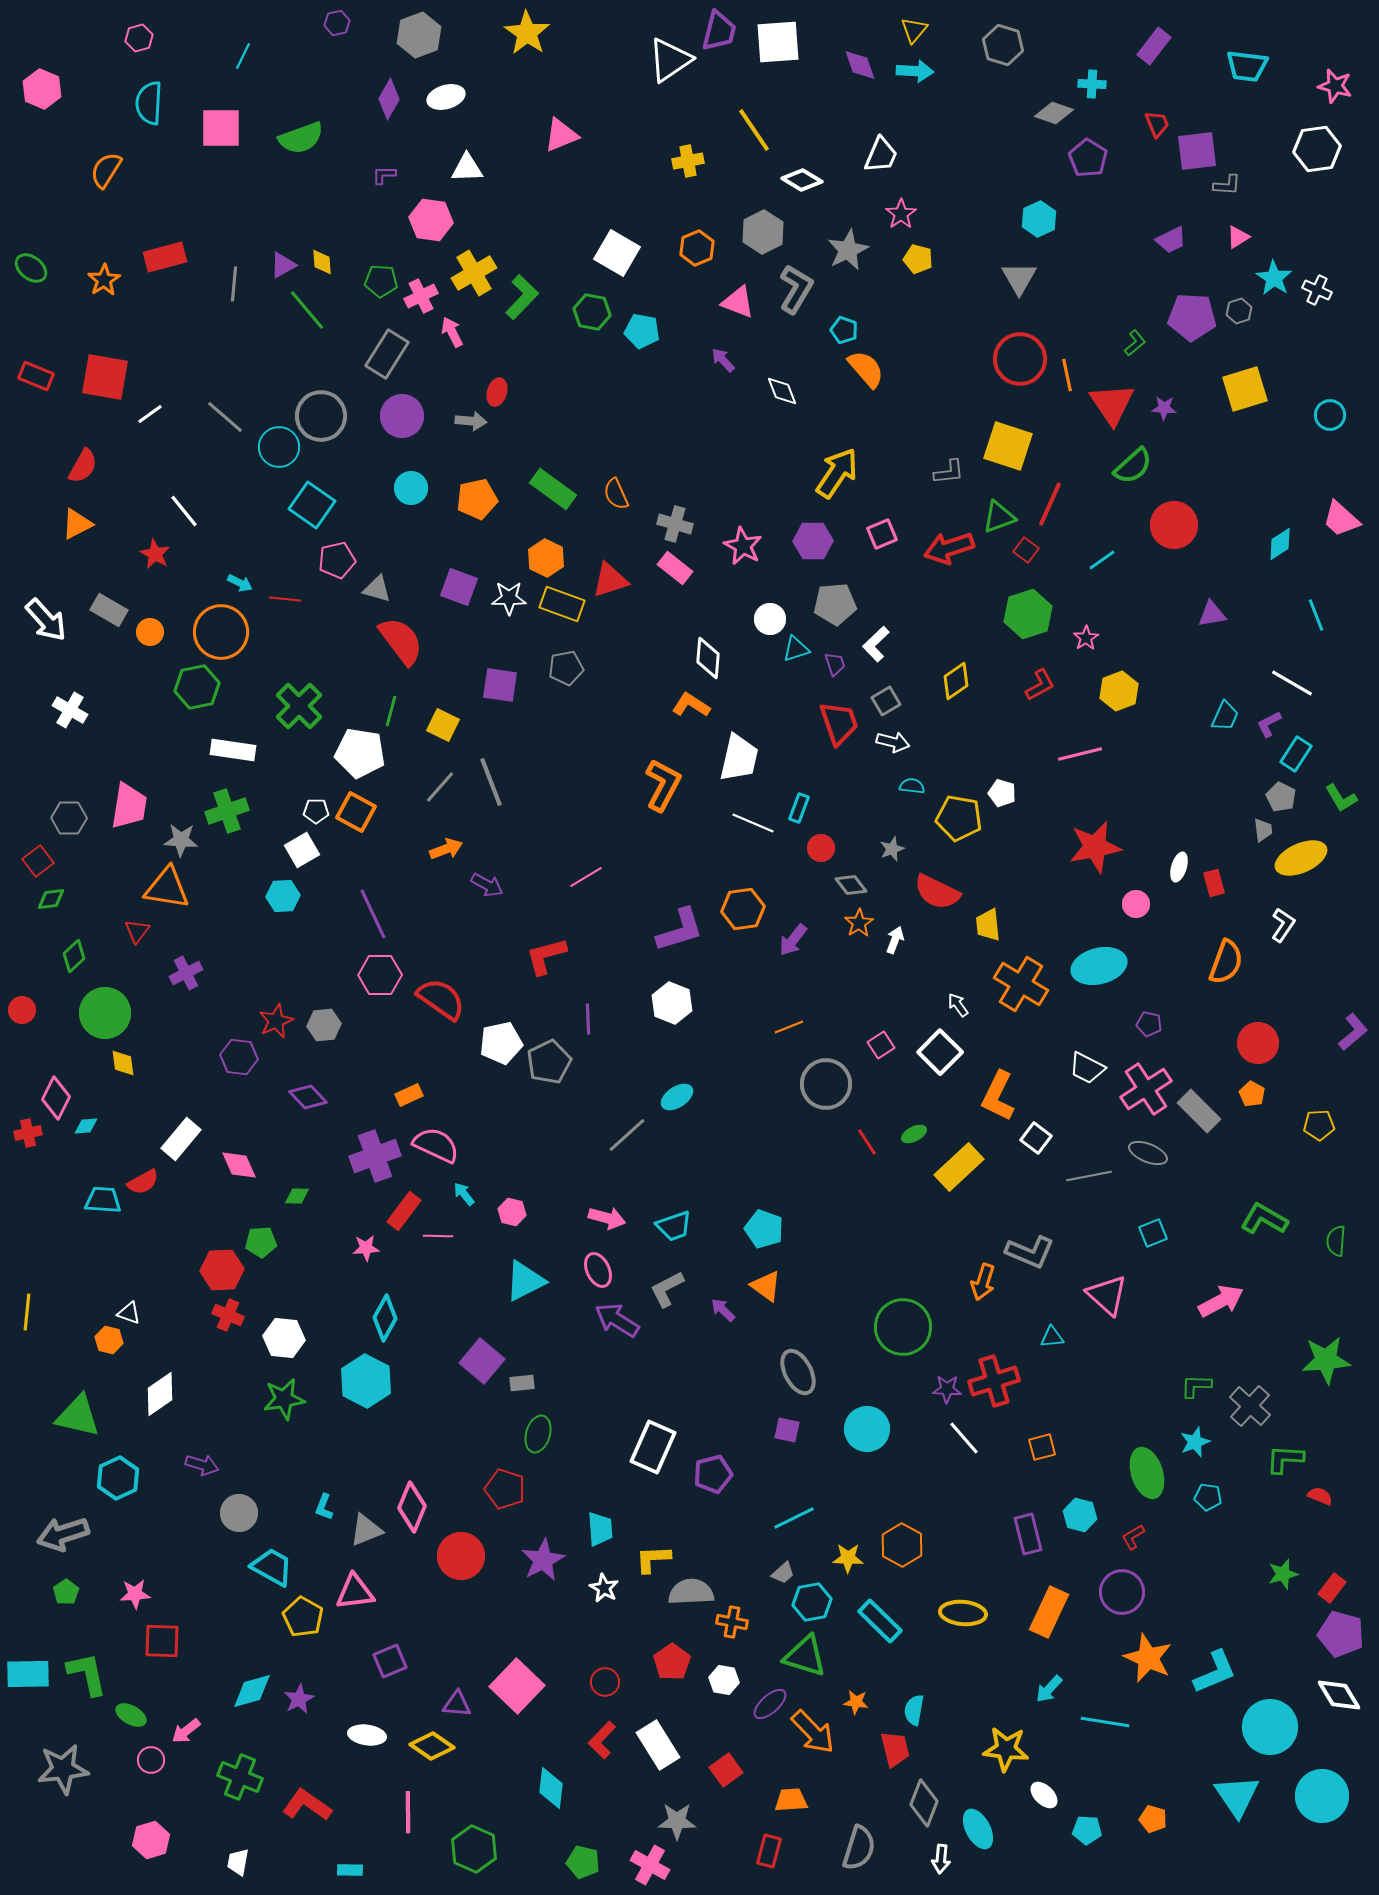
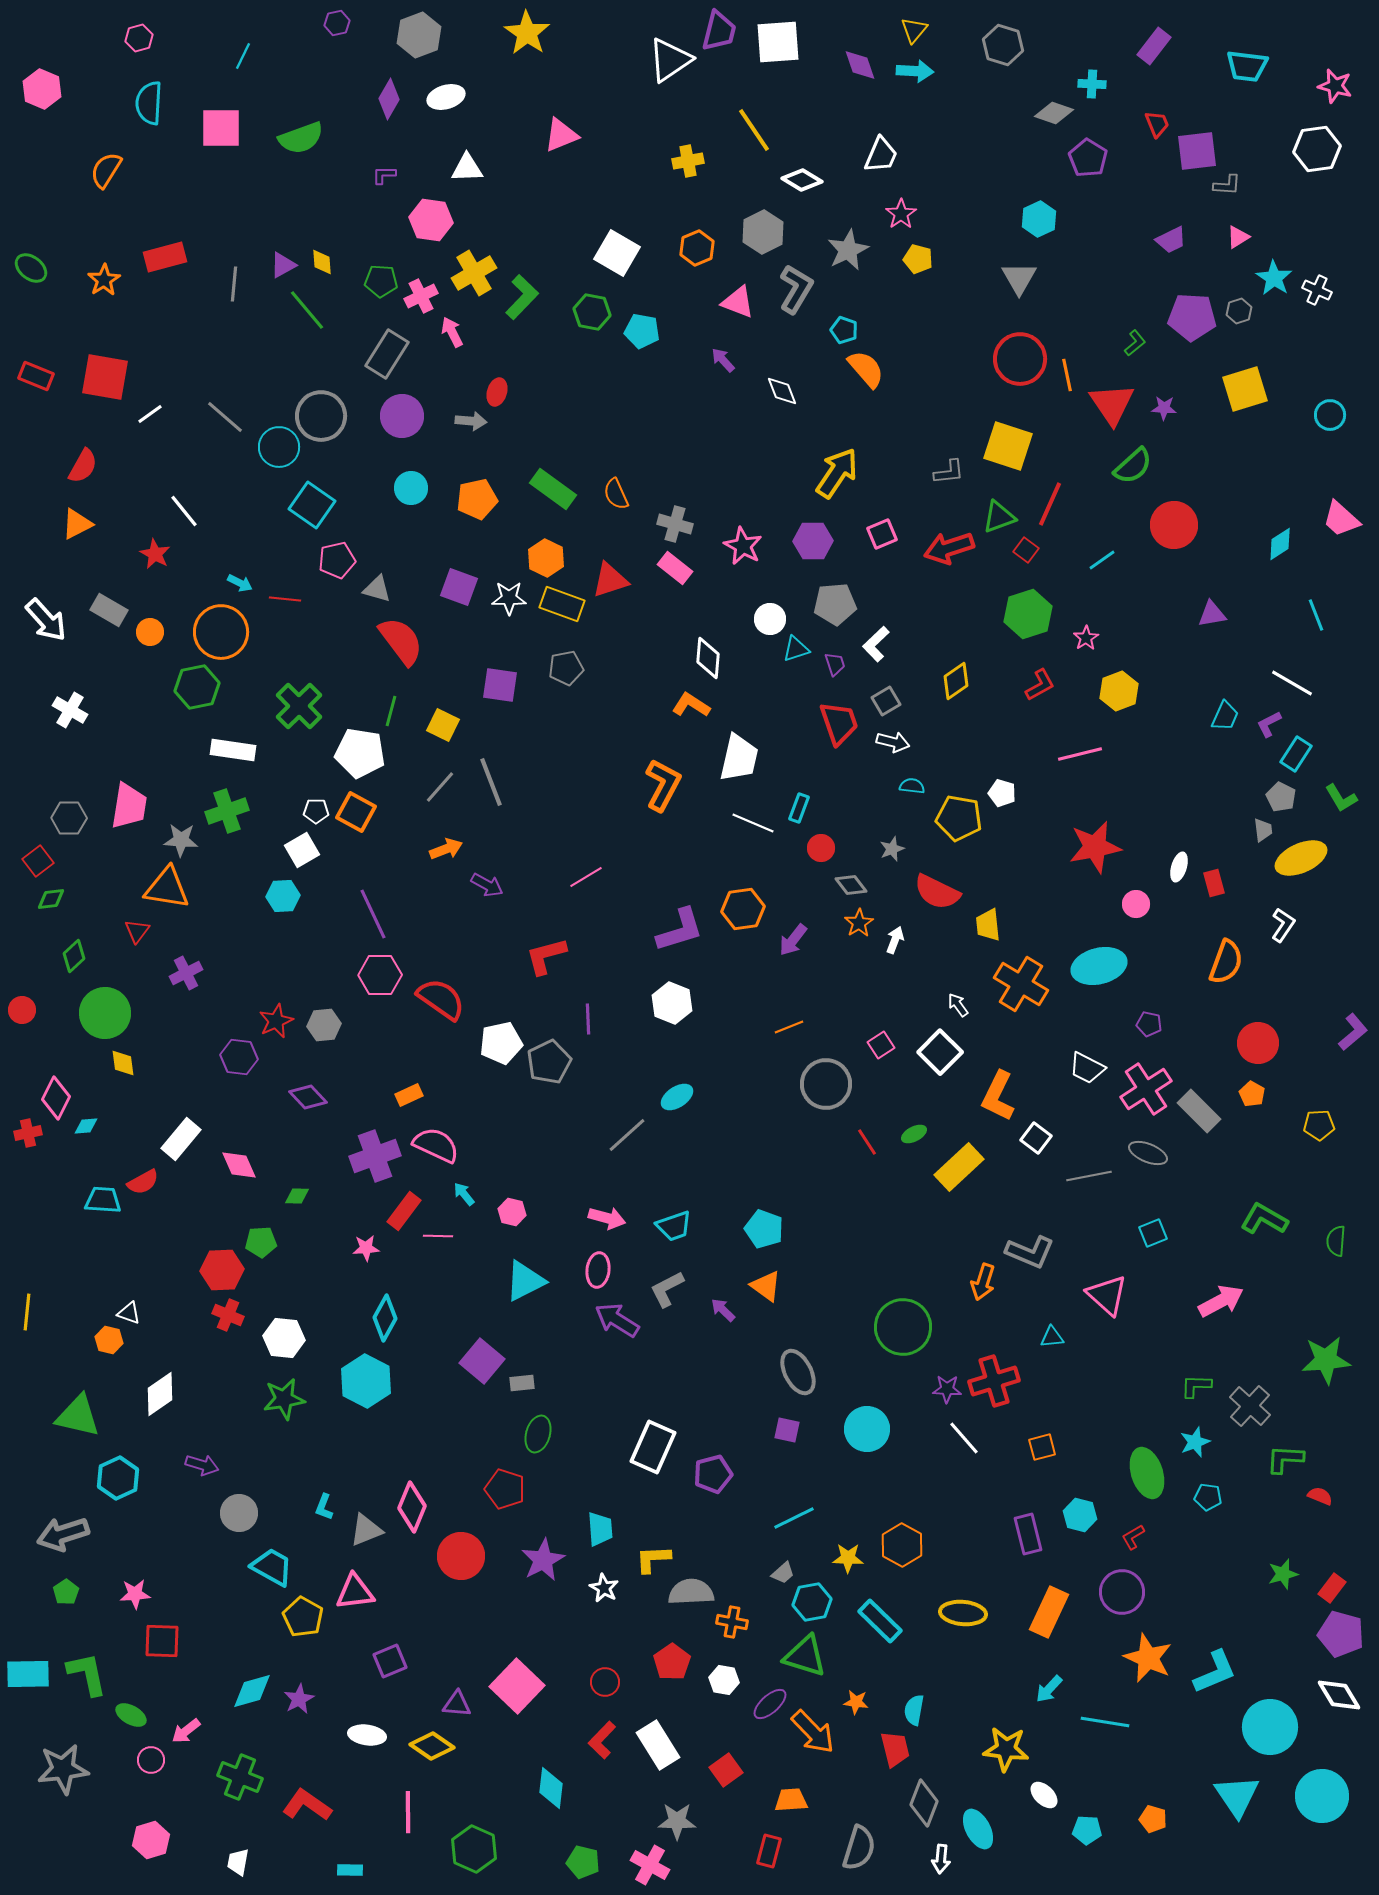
pink ellipse at (598, 1270): rotated 32 degrees clockwise
